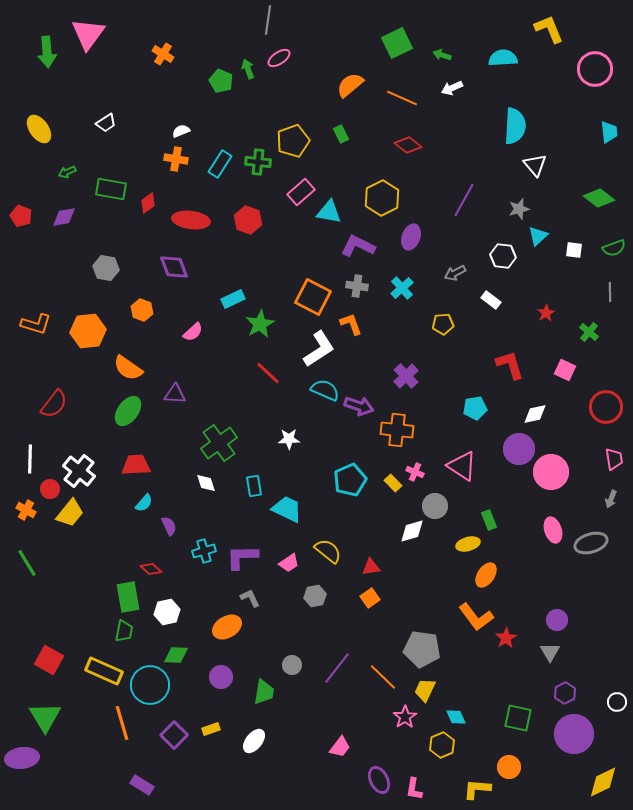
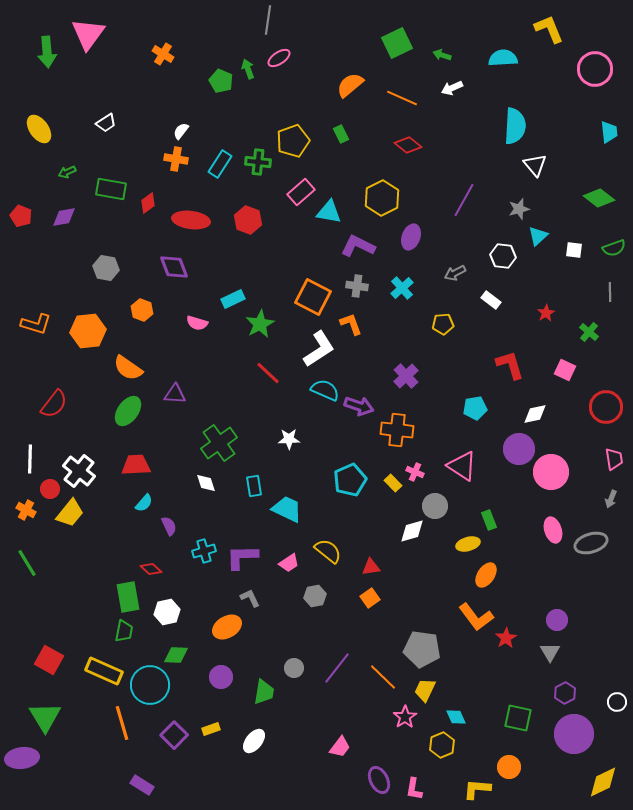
white semicircle at (181, 131): rotated 30 degrees counterclockwise
pink semicircle at (193, 332): moved 4 px right, 9 px up; rotated 60 degrees clockwise
gray circle at (292, 665): moved 2 px right, 3 px down
